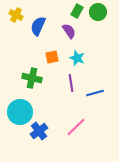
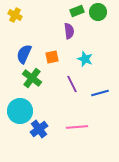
green rectangle: rotated 40 degrees clockwise
yellow cross: moved 1 px left
blue semicircle: moved 14 px left, 28 px down
purple semicircle: rotated 28 degrees clockwise
cyan star: moved 8 px right, 1 px down
green cross: rotated 24 degrees clockwise
purple line: moved 1 px right, 1 px down; rotated 18 degrees counterclockwise
blue line: moved 5 px right
cyan circle: moved 1 px up
pink line: moved 1 px right; rotated 40 degrees clockwise
blue cross: moved 2 px up
